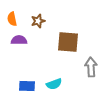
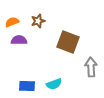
orange semicircle: moved 3 px down; rotated 80 degrees clockwise
brown square: rotated 15 degrees clockwise
